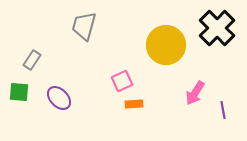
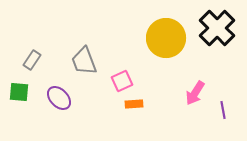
gray trapezoid: moved 35 px down; rotated 36 degrees counterclockwise
yellow circle: moved 7 px up
